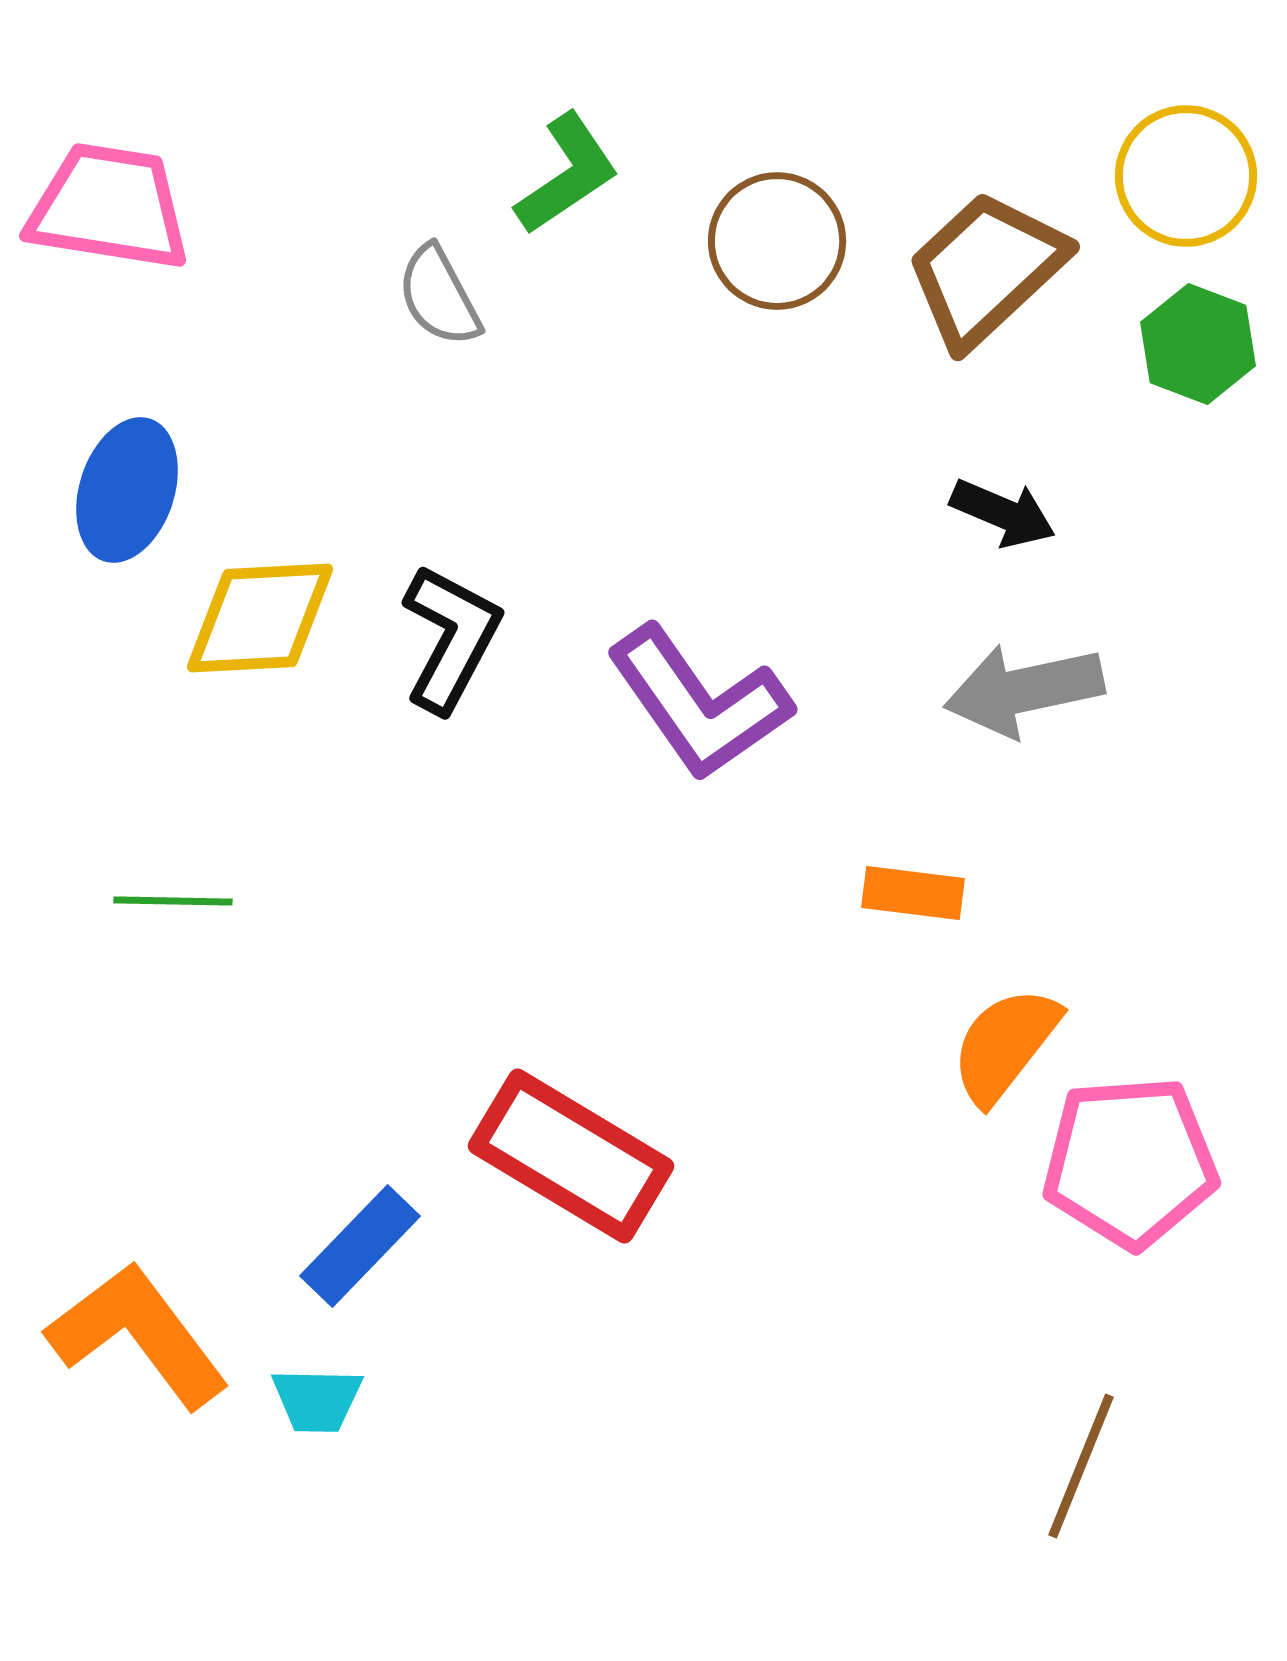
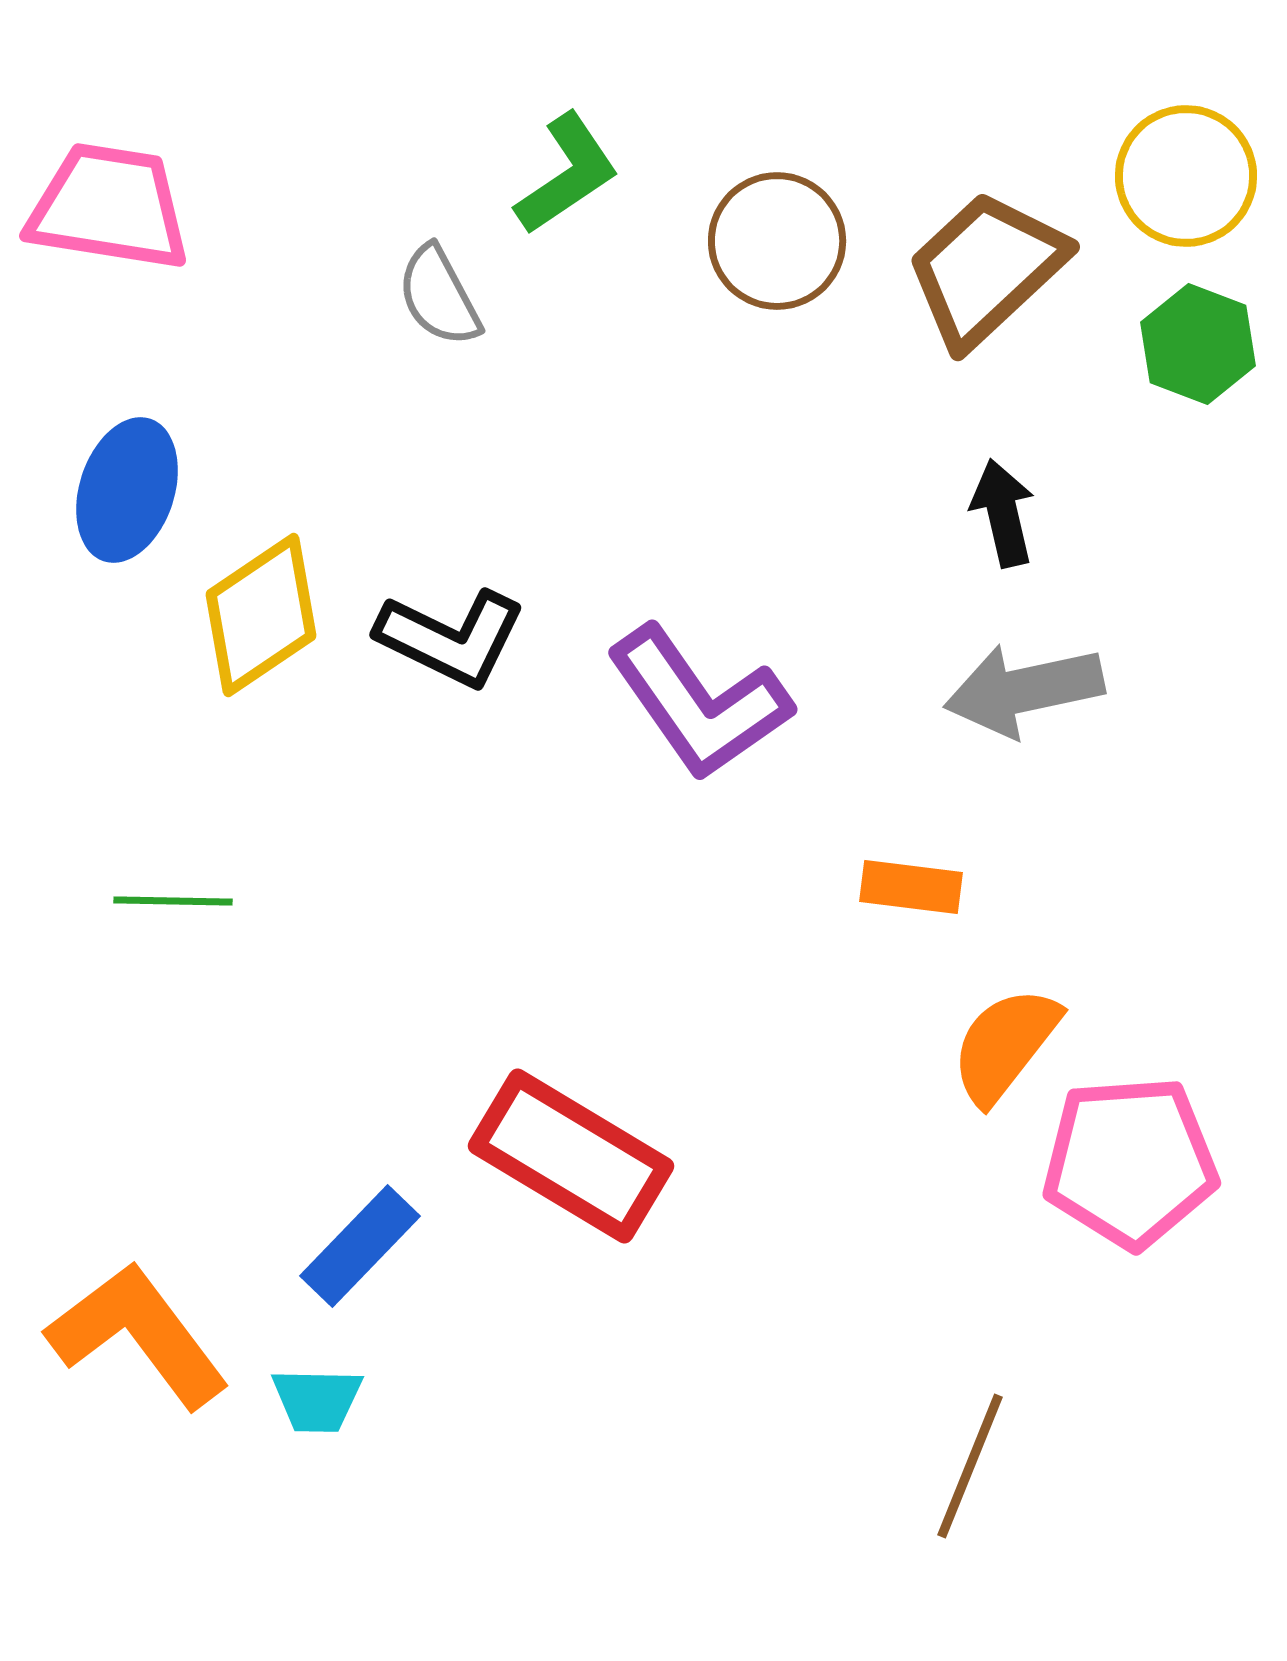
black arrow: rotated 126 degrees counterclockwise
yellow diamond: moved 1 px right, 3 px up; rotated 31 degrees counterclockwise
black L-shape: rotated 88 degrees clockwise
orange rectangle: moved 2 px left, 6 px up
brown line: moved 111 px left
